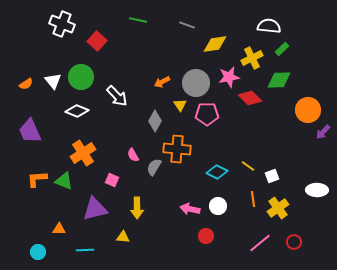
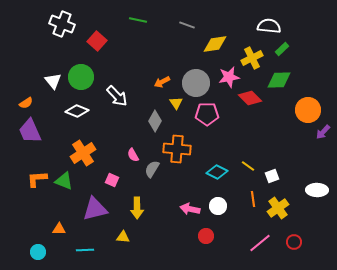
orange semicircle at (26, 84): moved 19 px down
yellow triangle at (180, 105): moved 4 px left, 2 px up
gray semicircle at (154, 167): moved 2 px left, 2 px down
